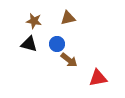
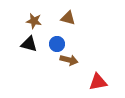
brown triangle: rotated 28 degrees clockwise
brown arrow: rotated 24 degrees counterclockwise
red triangle: moved 4 px down
